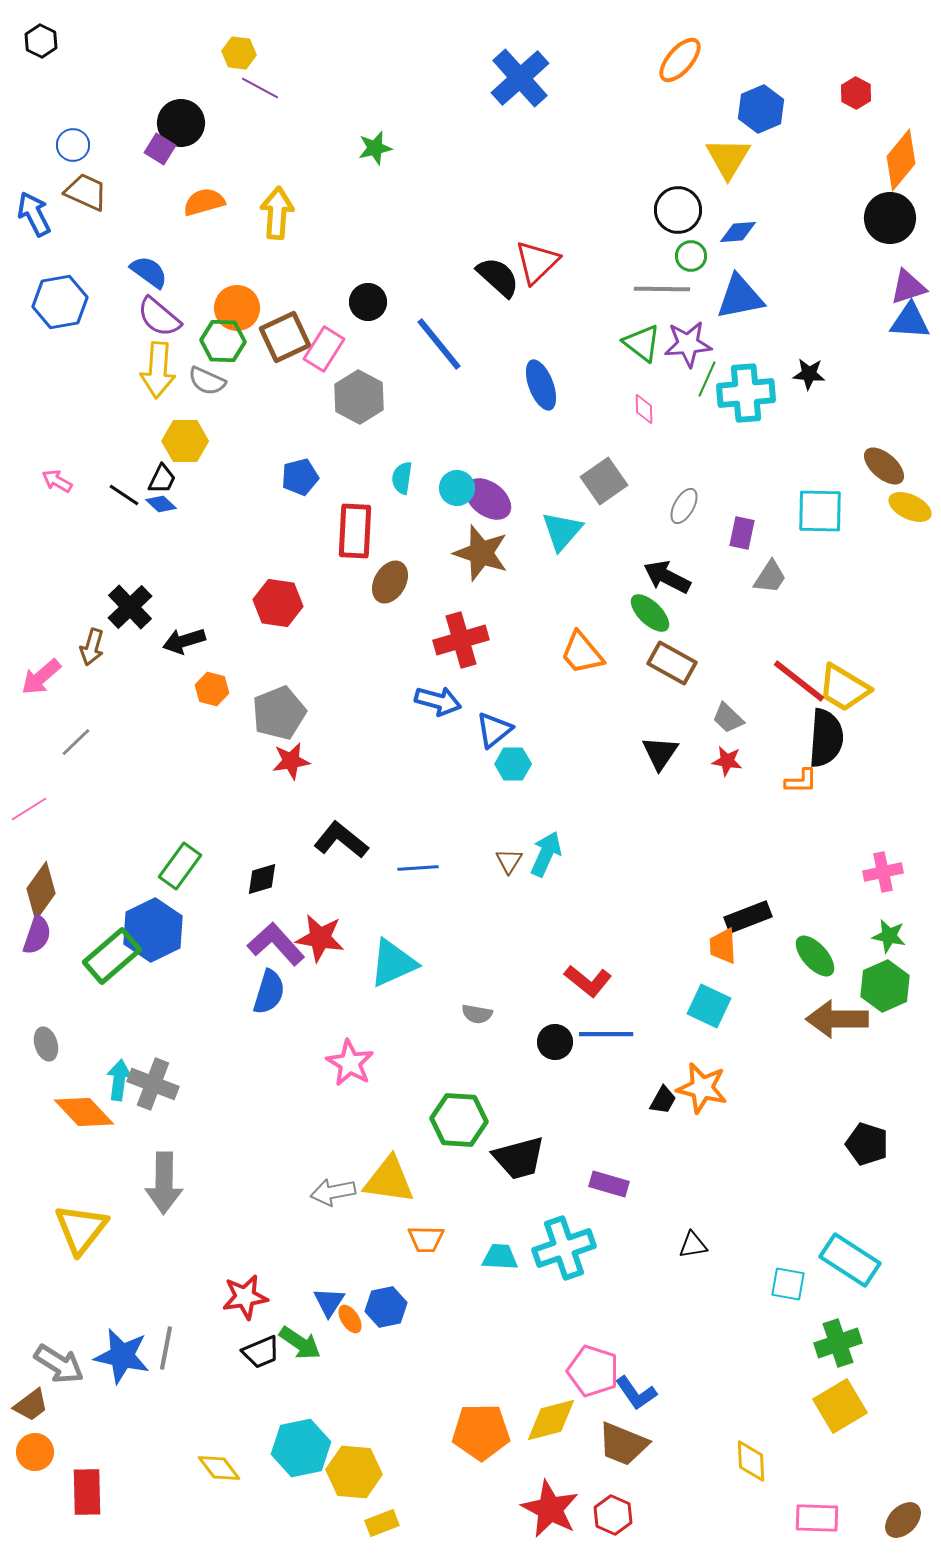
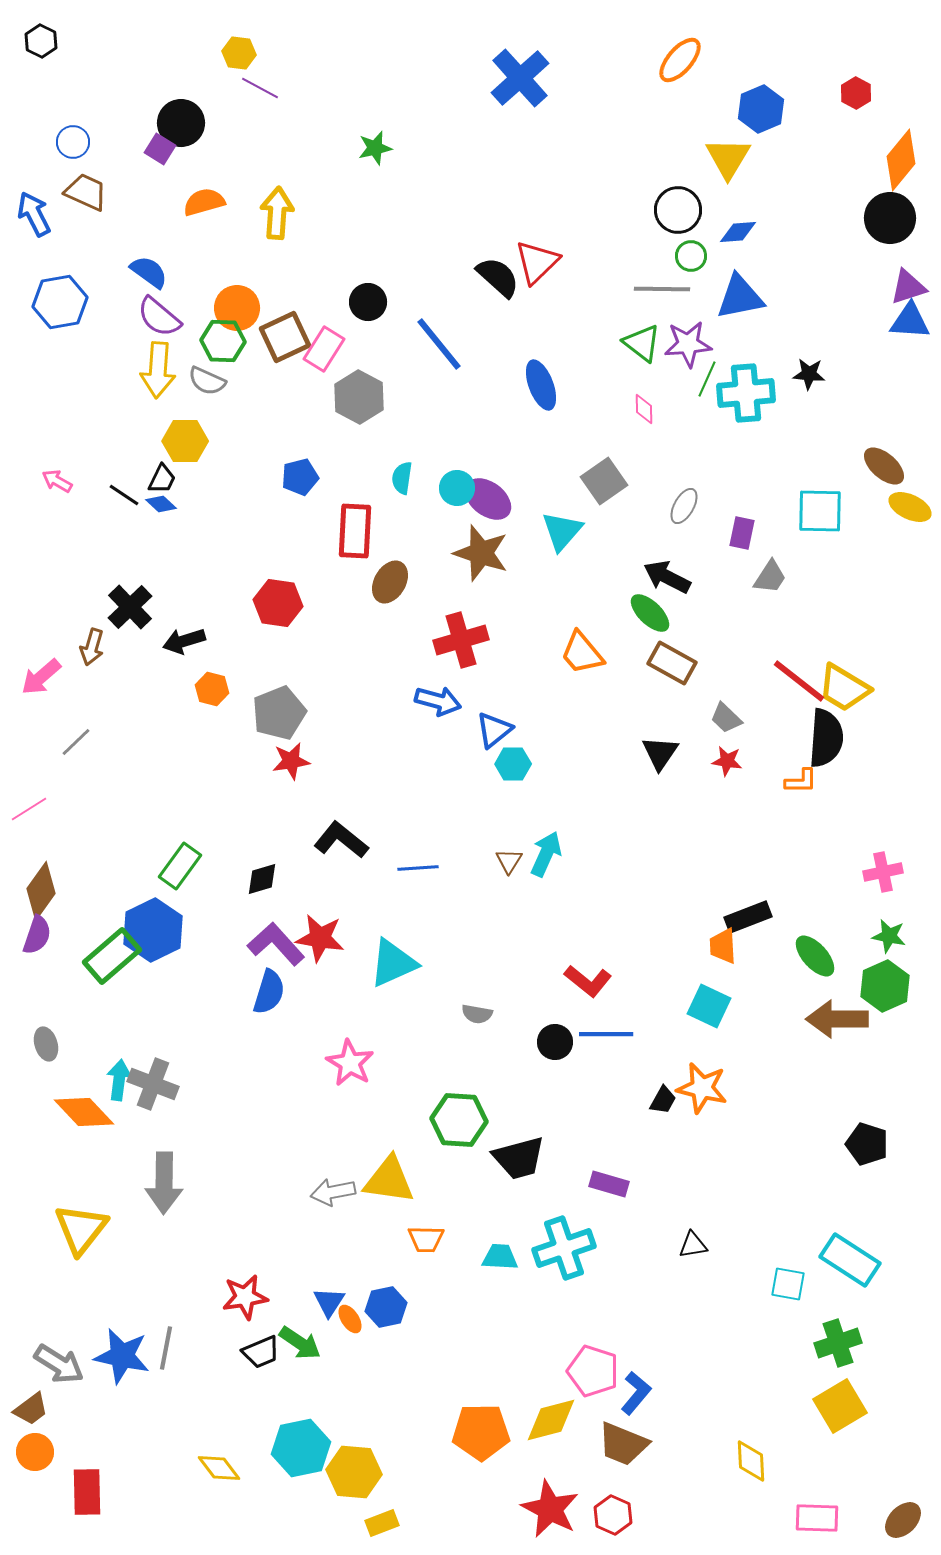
blue circle at (73, 145): moved 3 px up
gray trapezoid at (728, 718): moved 2 px left
blue L-shape at (636, 1393): rotated 105 degrees counterclockwise
brown trapezoid at (31, 1405): moved 4 px down
